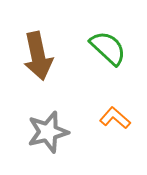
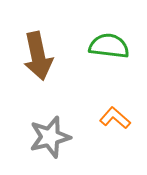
green semicircle: moved 1 px right, 2 px up; rotated 36 degrees counterclockwise
gray star: moved 2 px right, 5 px down
